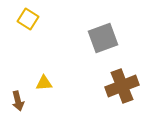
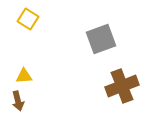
gray square: moved 2 px left, 1 px down
yellow triangle: moved 20 px left, 7 px up
